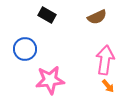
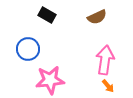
blue circle: moved 3 px right
